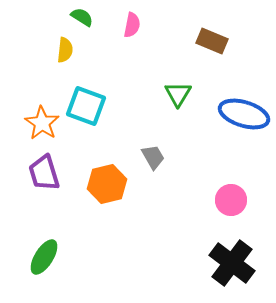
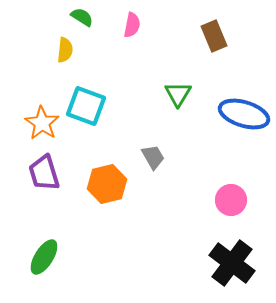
brown rectangle: moved 2 px right, 5 px up; rotated 44 degrees clockwise
